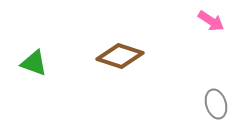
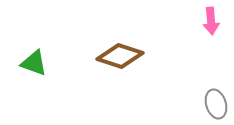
pink arrow: rotated 52 degrees clockwise
